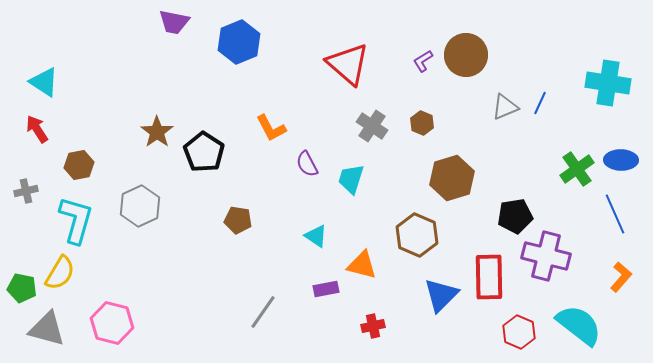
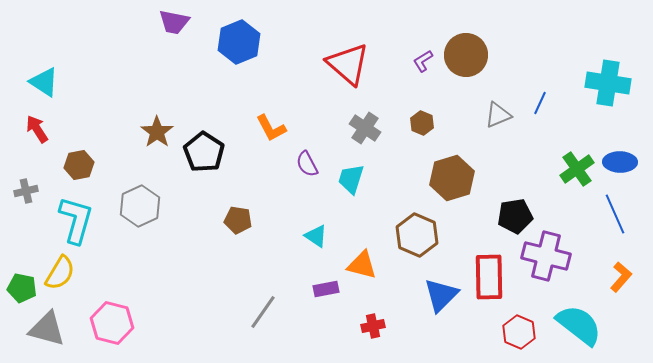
gray triangle at (505, 107): moved 7 px left, 8 px down
gray cross at (372, 126): moved 7 px left, 2 px down
blue ellipse at (621, 160): moved 1 px left, 2 px down
